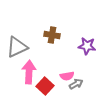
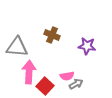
brown cross: rotated 14 degrees clockwise
gray triangle: rotated 30 degrees clockwise
